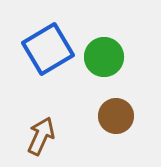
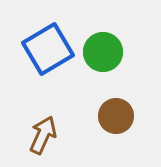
green circle: moved 1 px left, 5 px up
brown arrow: moved 2 px right, 1 px up
